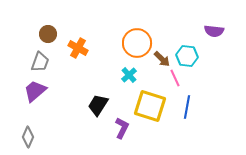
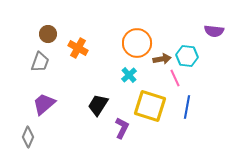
brown arrow: rotated 54 degrees counterclockwise
purple trapezoid: moved 9 px right, 13 px down
